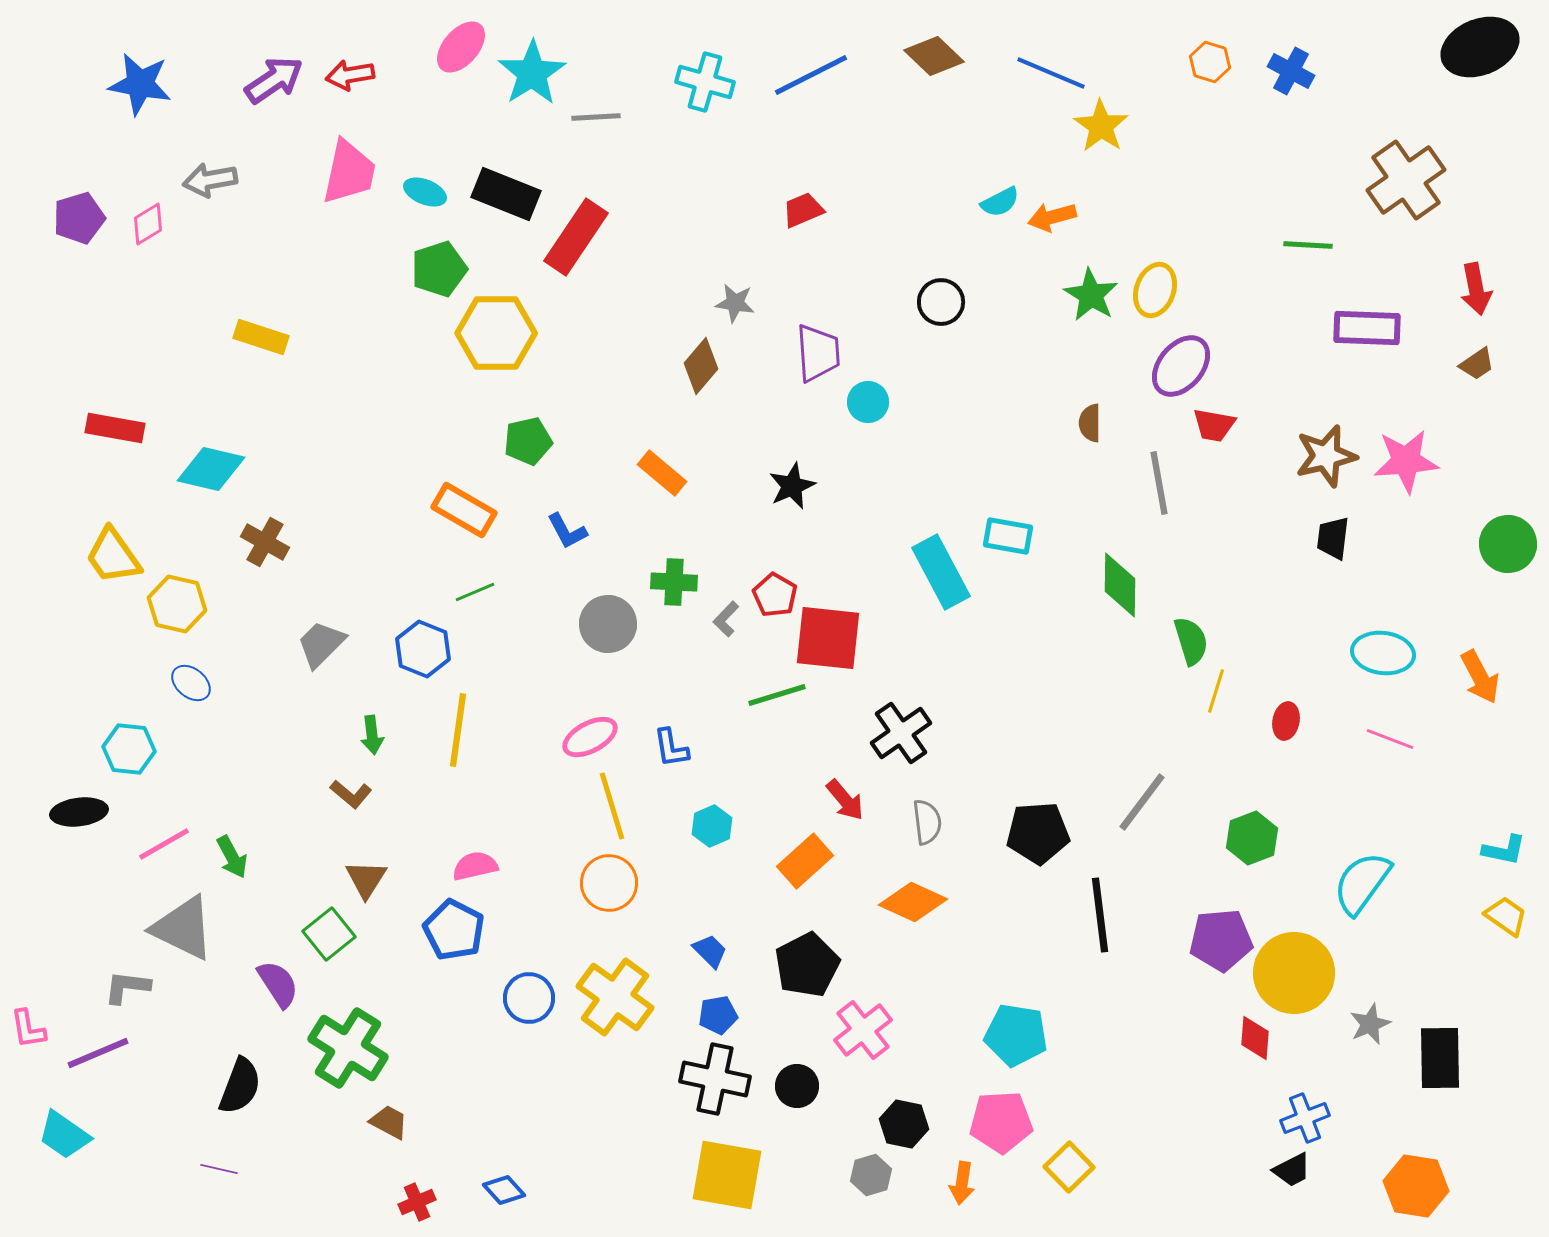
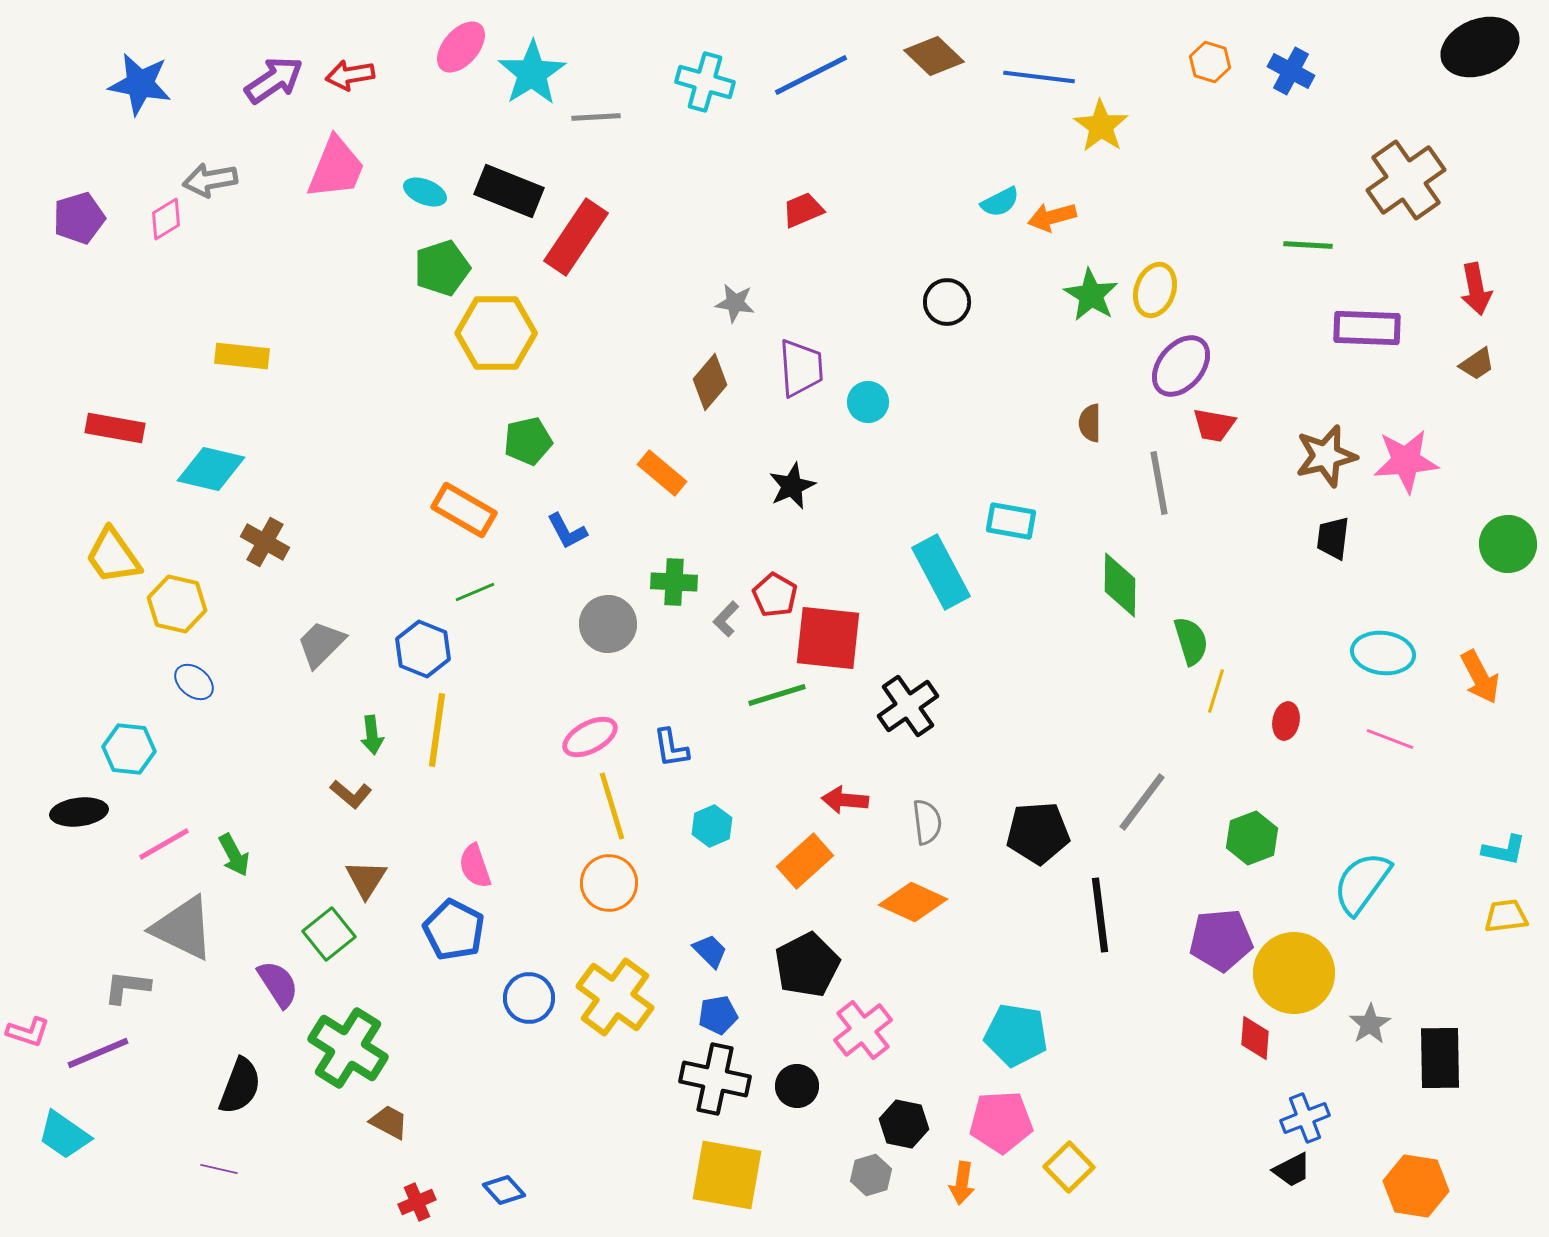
blue line at (1051, 73): moved 12 px left, 4 px down; rotated 16 degrees counterclockwise
pink trapezoid at (349, 172): moved 13 px left, 4 px up; rotated 10 degrees clockwise
black rectangle at (506, 194): moved 3 px right, 3 px up
pink diamond at (148, 224): moved 18 px right, 5 px up
green pentagon at (439, 269): moved 3 px right, 1 px up
black circle at (941, 302): moved 6 px right
yellow rectangle at (261, 337): moved 19 px left, 19 px down; rotated 12 degrees counterclockwise
purple trapezoid at (818, 353): moved 17 px left, 15 px down
brown diamond at (701, 366): moved 9 px right, 16 px down
cyan rectangle at (1008, 536): moved 3 px right, 15 px up
blue ellipse at (191, 683): moved 3 px right, 1 px up
yellow line at (458, 730): moved 21 px left
black cross at (901, 733): moved 7 px right, 27 px up
red arrow at (845, 800): rotated 135 degrees clockwise
green arrow at (232, 857): moved 2 px right, 2 px up
pink semicircle at (475, 866): rotated 96 degrees counterclockwise
yellow trapezoid at (1506, 916): rotated 42 degrees counterclockwise
gray star at (1370, 1024): rotated 9 degrees counterclockwise
pink L-shape at (28, 1029): moved 3 px down; rotated 63 degrees counterclockwise
